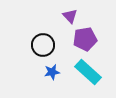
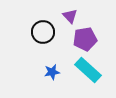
black circle: moved 13 px up
cyan rectangle: moved 2 px up
